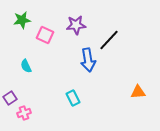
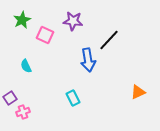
green star: rotated 18 degrees counterclockwise
purple star: moved 3 px left, 4 px up; rotated 12 degrees clockwise
orange triangle: rotated 21 degrees counterclockwise
pink cross: moved 1 px left, 1 px up
